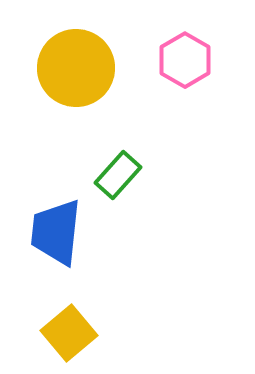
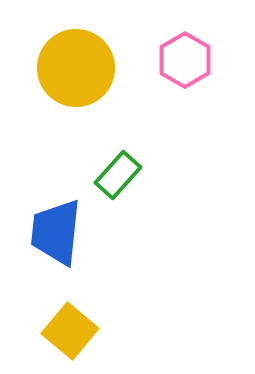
yellow square: moved 1 px right, 2 px up; rotated 10 degrees counterclockwise
